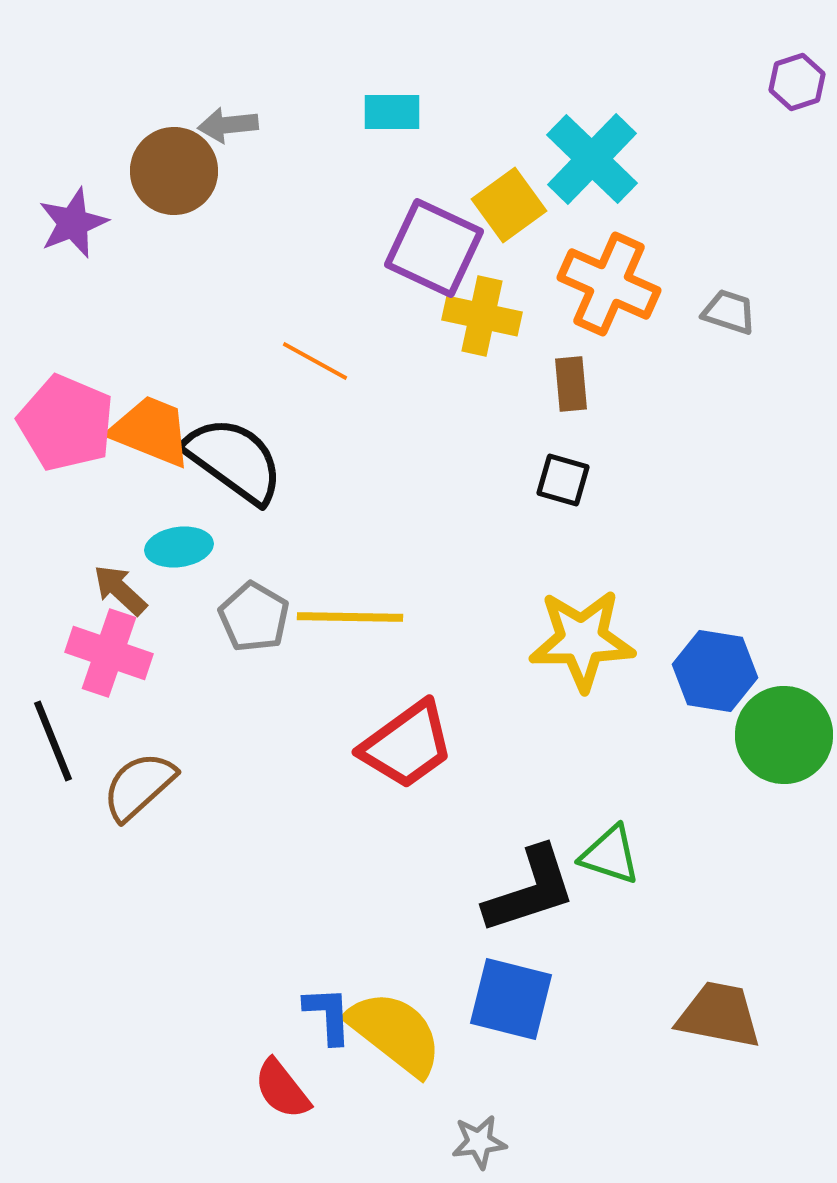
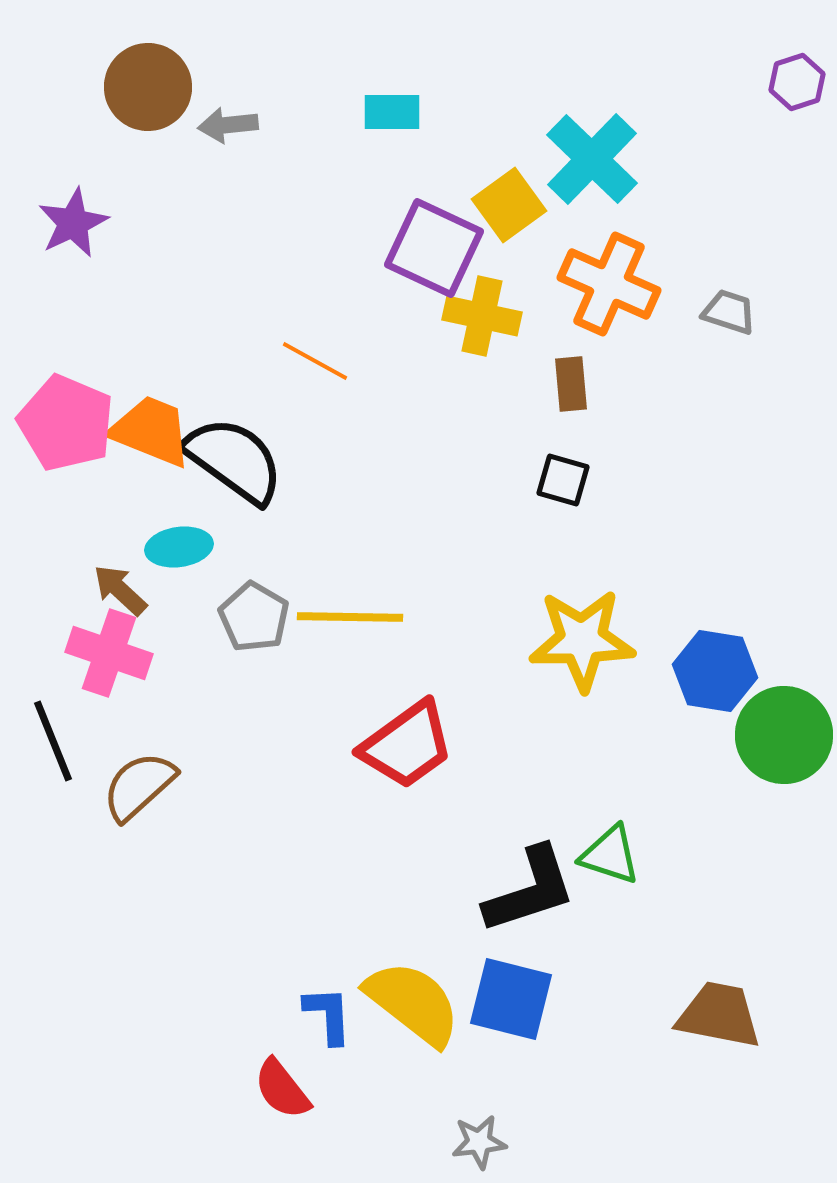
brown circle: moved 26 px left, 84 px up
purple star: rotated 4 degrees counterclockwise
yellow semicircle: moved 18 px right, 30 px up
